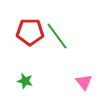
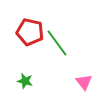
red pentagon: rotated 12 degrees clockwise
green line: moved 7 px down
